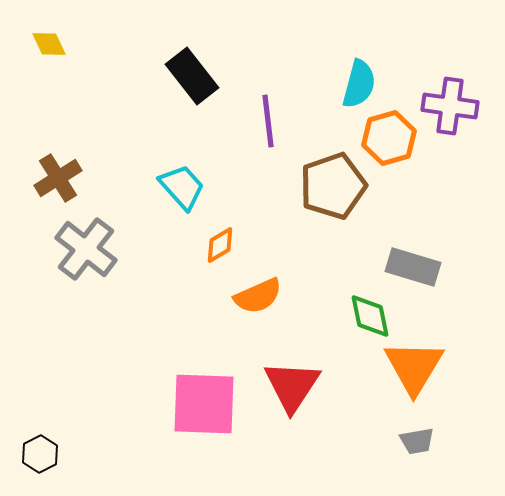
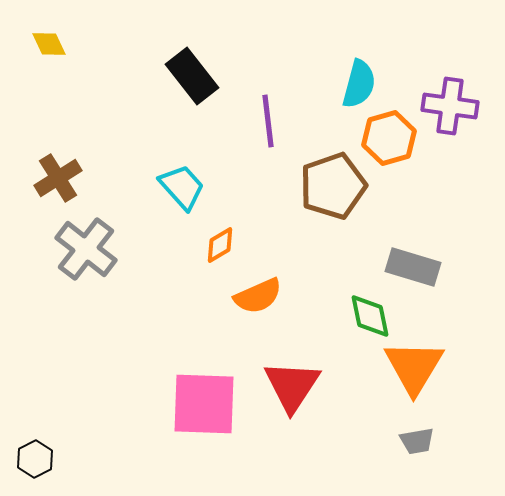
black hexagon: moved 5 px left, 5 px down
